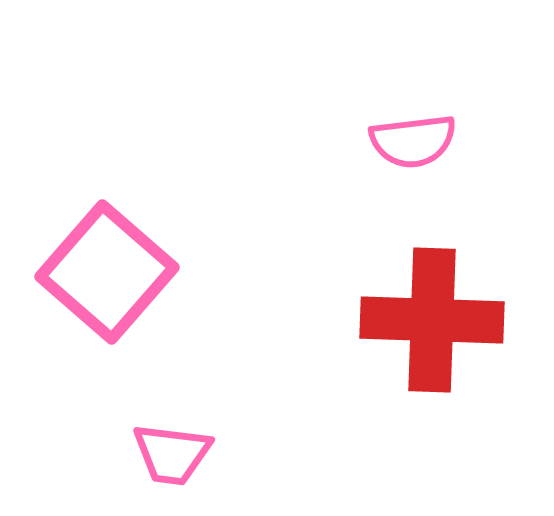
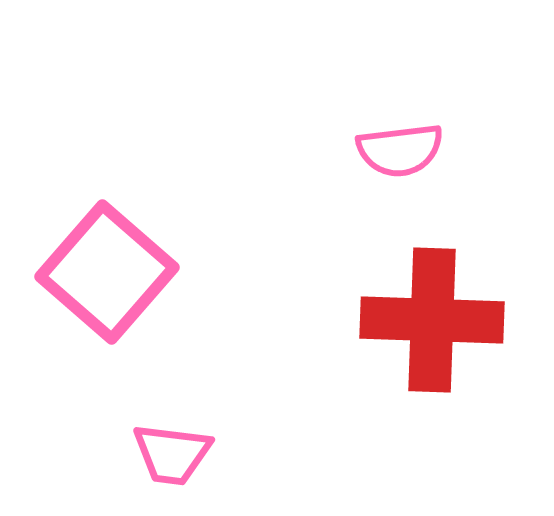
pink semicircle: moved 13 px left, 9 px down
